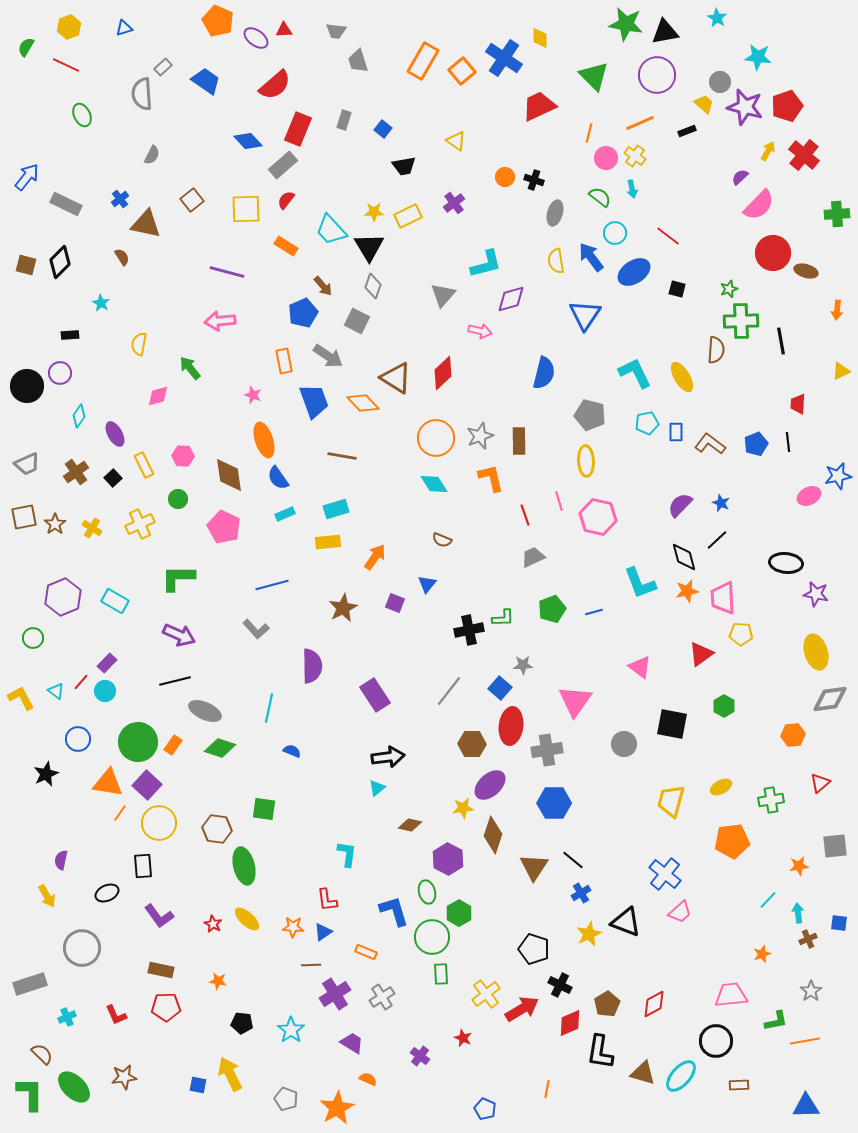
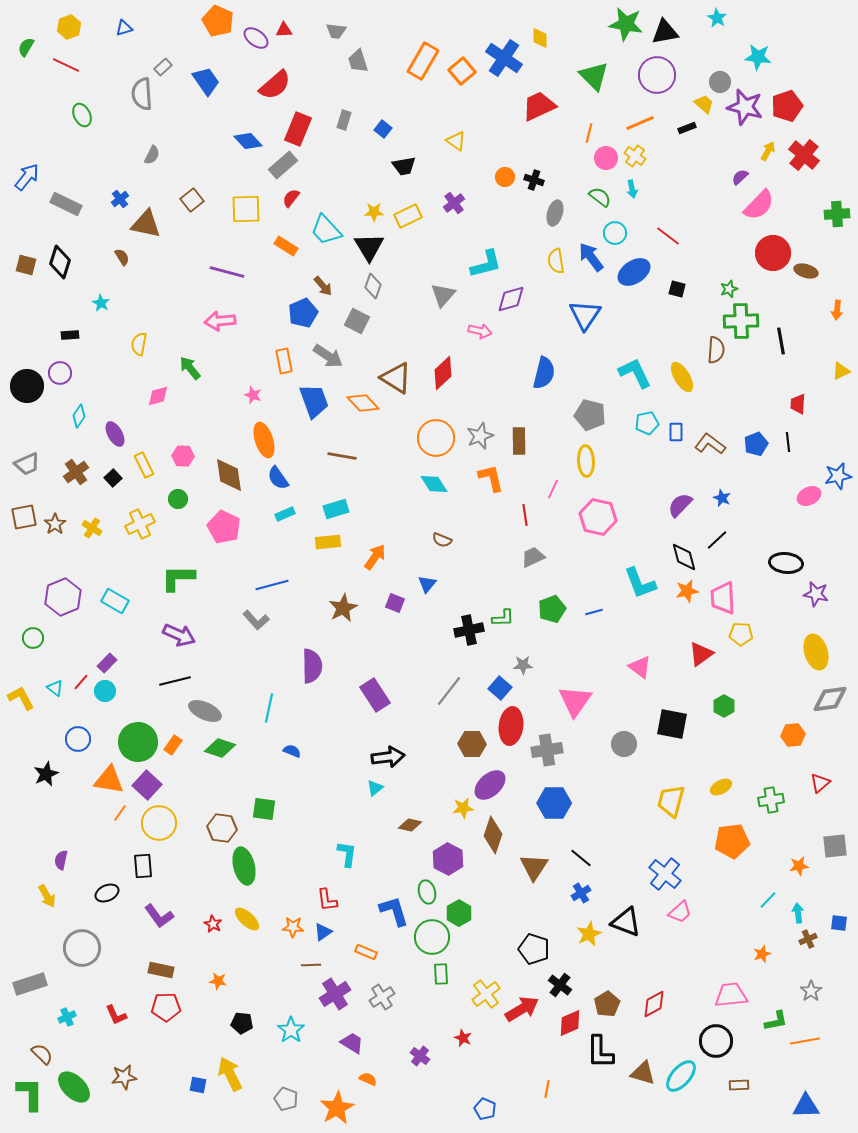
blue trapezoid at (206, 81): rotated 20 degrees clockwise
black rectangle at (687, 131): moved 3 px up
red semicircle at (286, 200): moved 5 px right, 2 px up
cyan trapezoid at (331, 230): moved 5 px left
black diamond at (60, 262): rotated 28 degrees counterclockwise
pink line at (559, 501): moved 6 px left, 12 px up; rotated 42 degrees clockwise
blue star at (721, 503): moved 1 px right, 5 px up
red line at (525, 515): rotated 10 degrees clockwise
gray L-shape at (256, 629): moved 9 px up
cyan triangle at (56, 691): moved 1 px left, 3 px up
orange triangle at (108, 783): moved 1 px right, 3 px up
cyan triangle at (377, 788): moved 2 px left
brown hexagon at (217, 829): moved 5 px right, 1 px up
black line at (573, 860): moved 8 px right, 2 px up
black cross at (560, 985): rotated 10 degrees clockwise
black L-shape at (600, 1052): rotated 9 degrees counterclockwise
